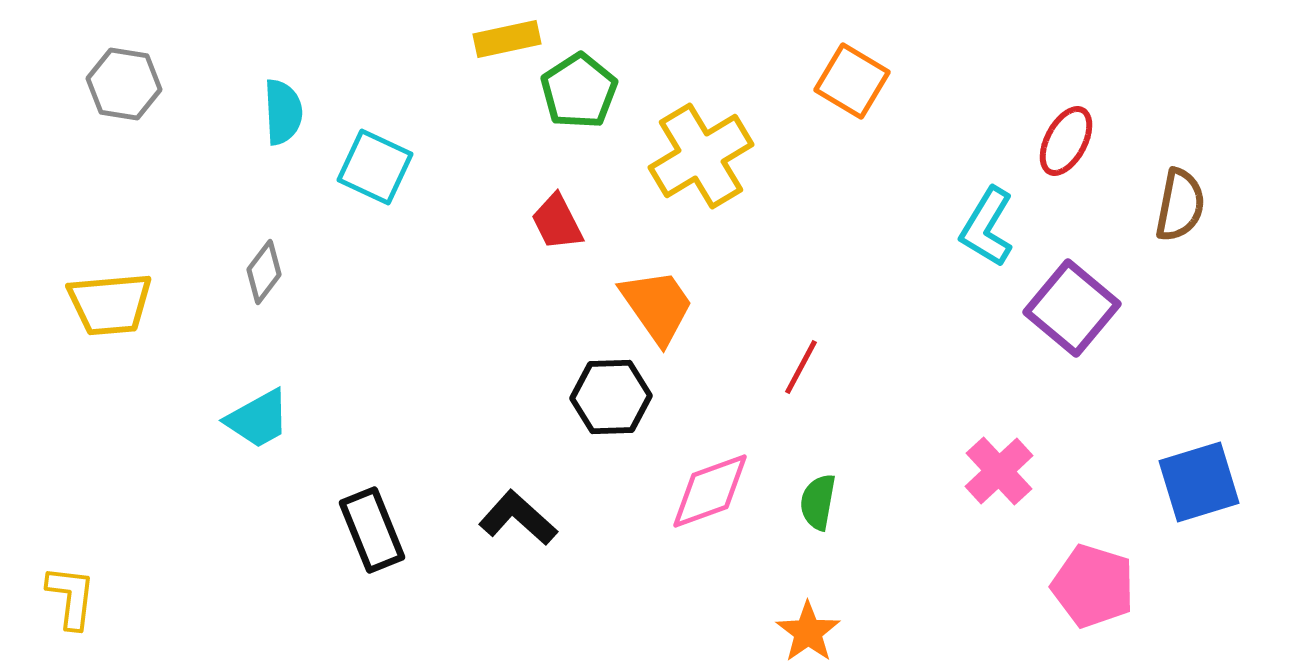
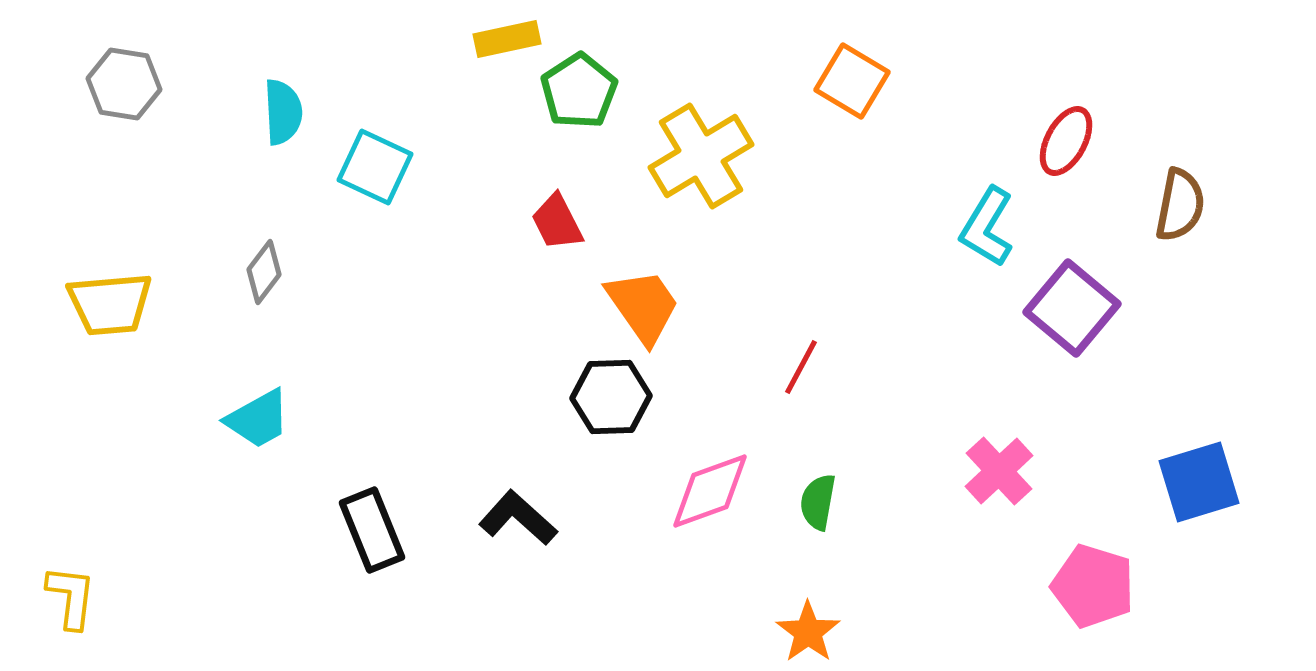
orange trapezoid: moved 14 px left
